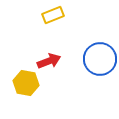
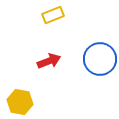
yellow hexagon: moved 6 px left, 19 px down
